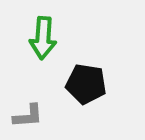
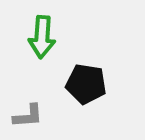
green arrow: moved 1 px left, 1 px up
